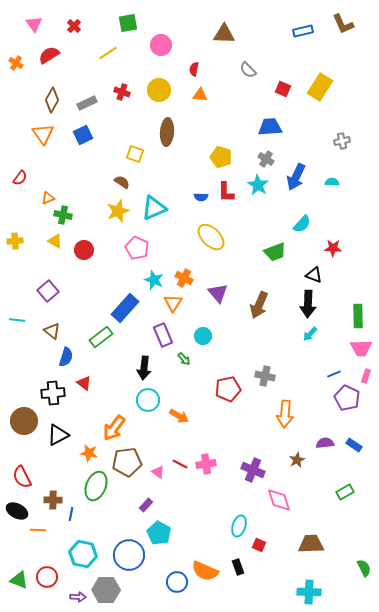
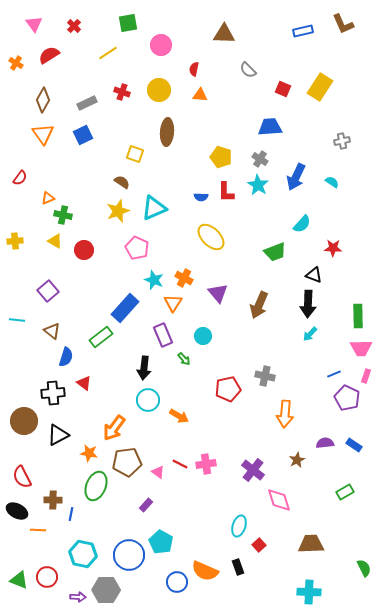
brown diamond at (52, 100): moved 9 px left
gray cross at (266, 159): moved 6 px left
cyan semicircle at (332, 182): rotated 32 degrees clockwise
purple cross at (253, 470): rotated 15 degrees clockwise
cyan pentagon at (159, 533): moved 2 px right, 9 px down
red square at (259, 545): rotated 24 degrees clockwise
